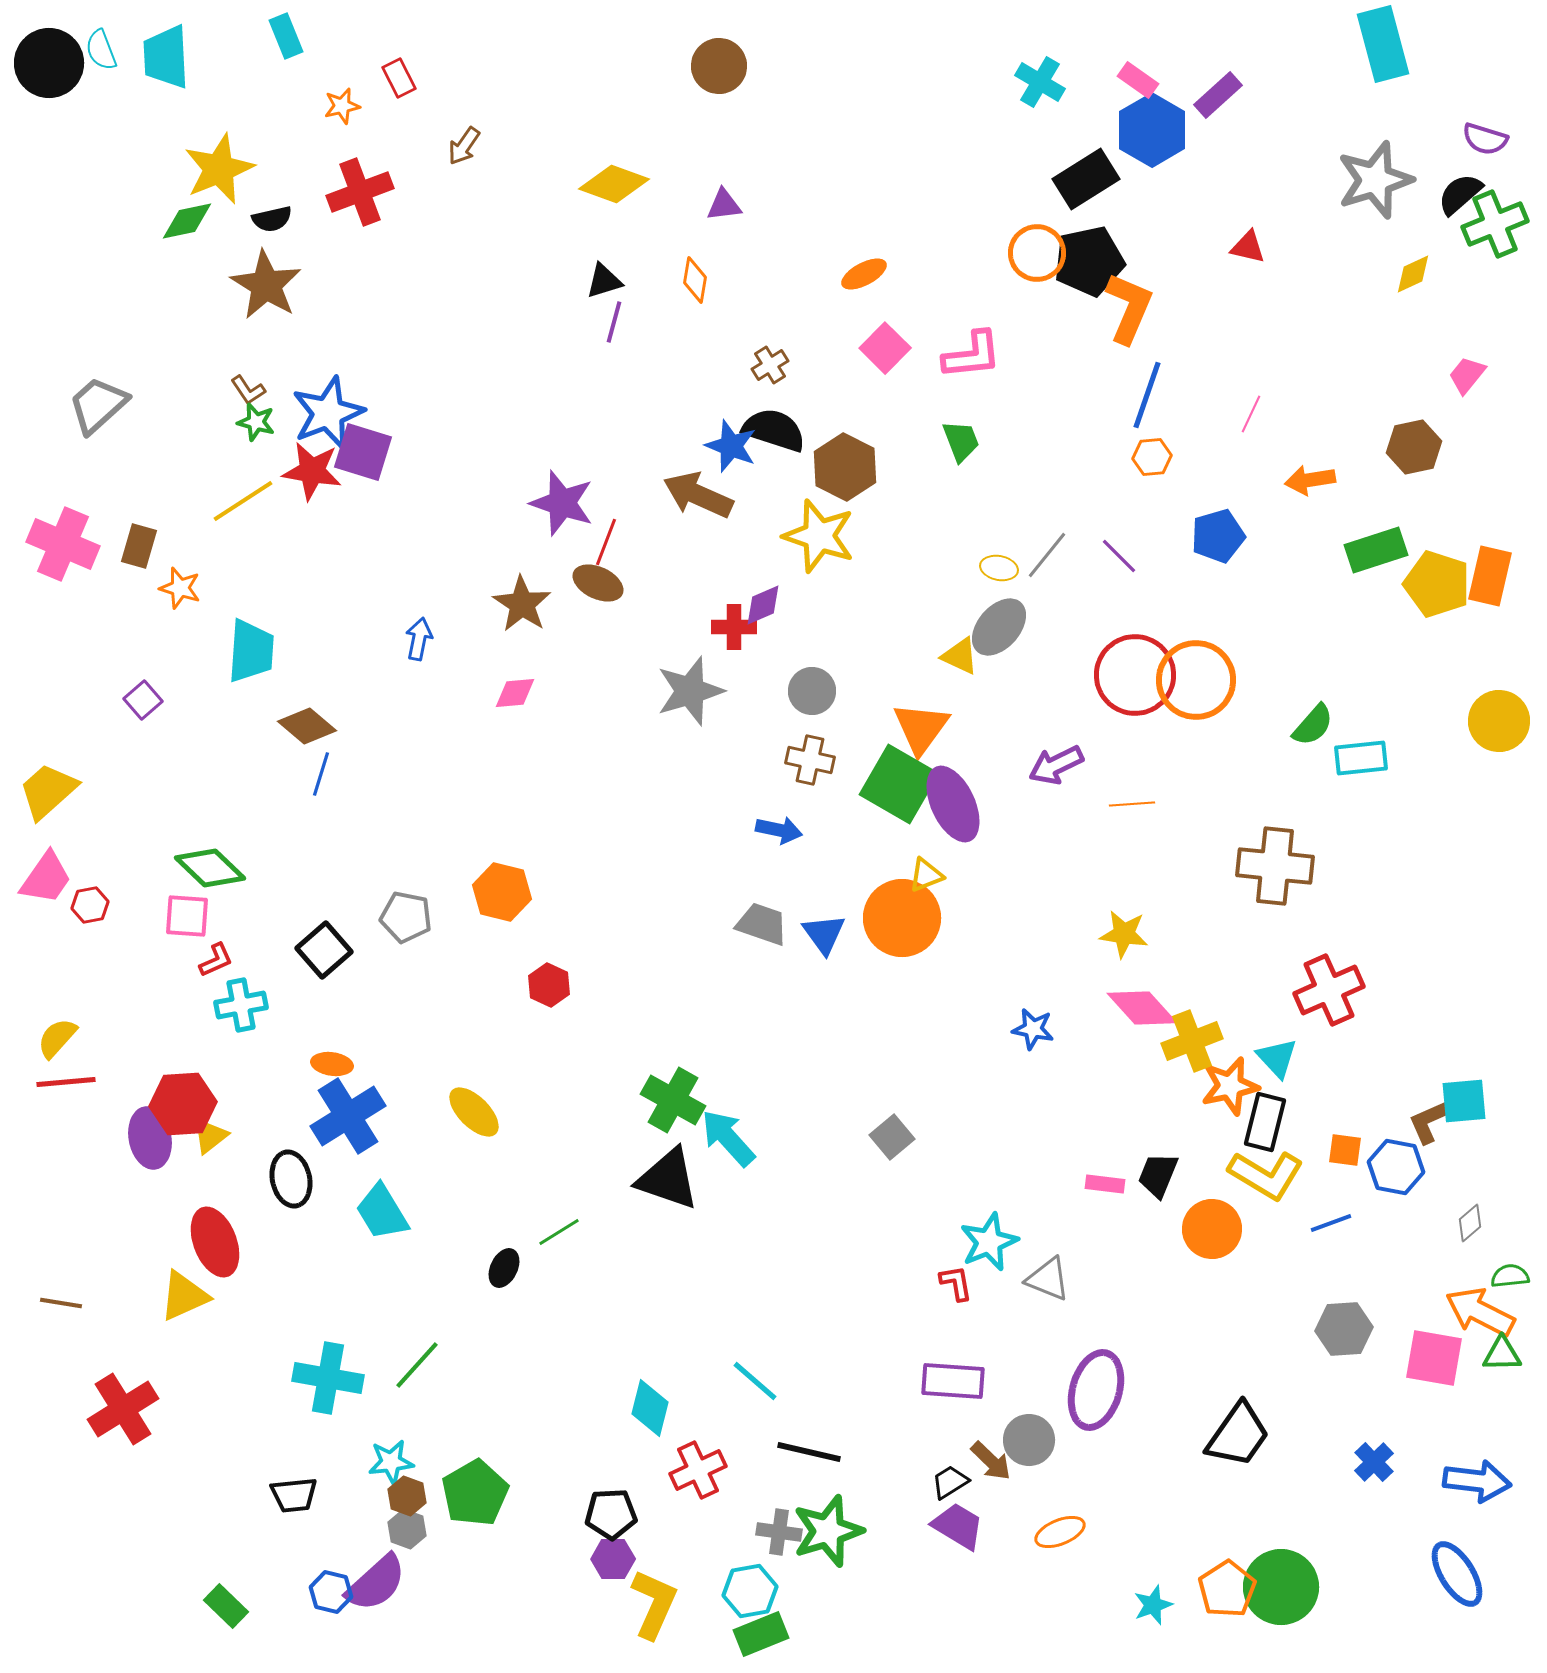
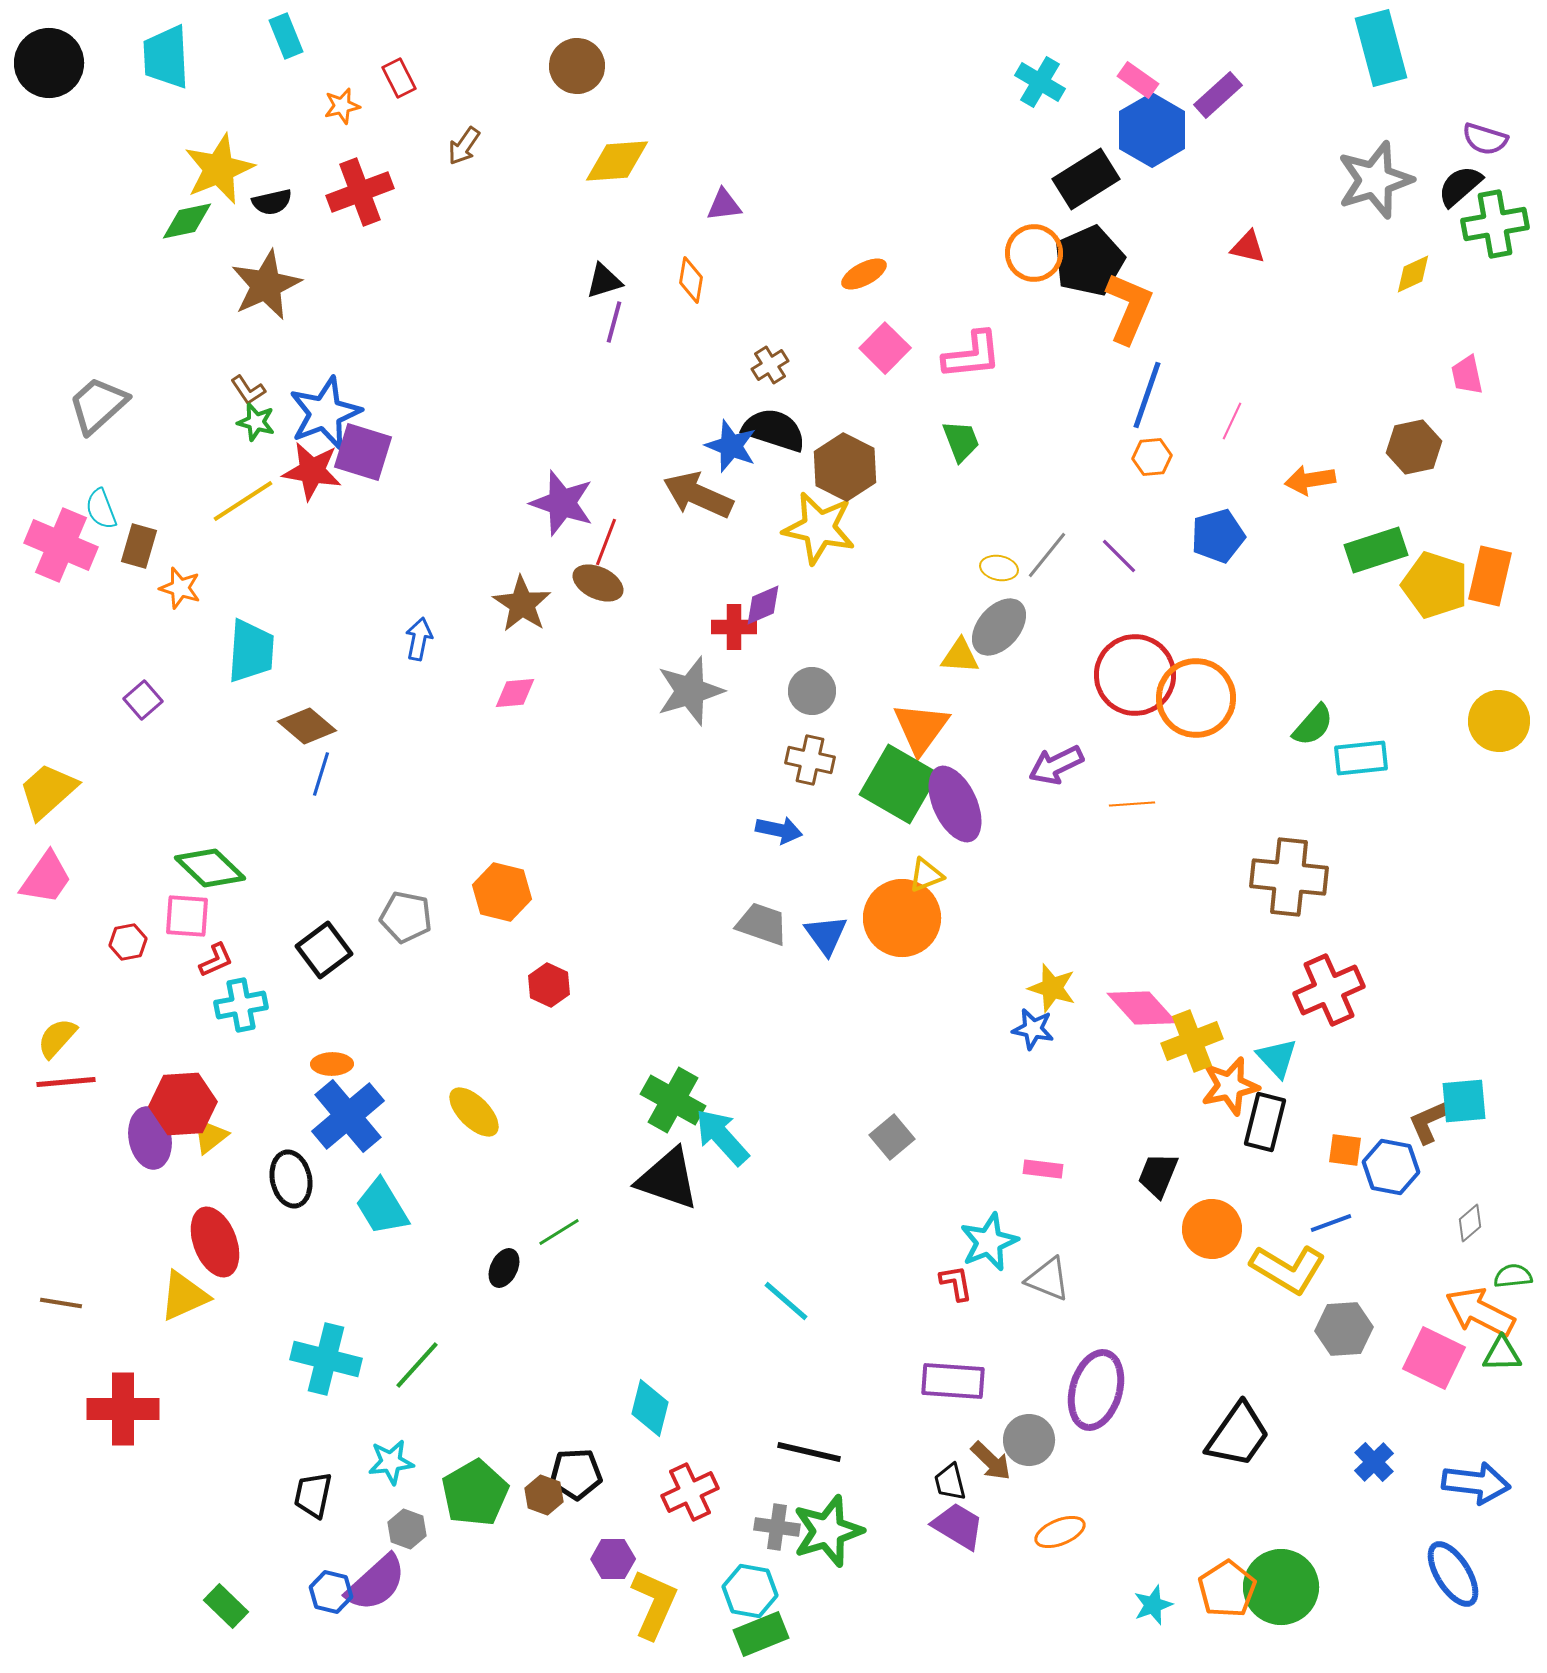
cyan rectangle at (1383, 44): moved 2 px left, 4 px down
cyan semicircle at (101, 50): moved 459 px down
brown circle at (719, 66): moved 142 px left
yellow diamond at (614, 184): moved 3 px right, 23 px up; rotated 24 degrees counterclockwise
black semicircle at (1460, 194): moved 8 px up
black semicircle at (272, 219): moved 17 px up
green cross at (1495, 224): rotated 12 degrees clockwise
orange circle at (1037, 253): moved 3 px left
black pentagon at (1089, 261): rotated 12 degrees counterclockwise
orange diamond at (695, 280): moved 4 px left
brown star at (266, 285): rotated 16 degrees clockwise
pink trapezoid at (1467, 375): rotated 51 degrees counterclockwise
blue star at (328, 413): moved 3 px left
pink line at (1251, 414): moved 19 px left, 7 px down
yellow star at (819, 536): moved 8 px up; rotated 6 degrees counterclockwise
pink cross at (63, 544): moved 2 px left, 1 px down
yellow pentagon at (1437, 584): moved 2 px left, 1 px down
yellow triangle at (960, 656): rotated 21 degrees counterclockwise
orange circle at (1196, 680): moved 18 px down
purple ellipse at (953, 804): moved 2 px right
brown cross at (1275, 866): moved 14 px right, 11 px down
red hexagon at (90, 905): moved 38 px right, 37 px down
blue triangle at (824, 934): moved 2 px right, 1 px down
yellow star at (1124, 934): moved 72 px left, 54 px down; rotated 9 degrees clockwise
black square at (324, 950): rotated 4 degrees clockwise
orange ellipse at (332, 1064): rotated 9 degrees counterclockwise
blue cross at (348, 1116): rotated 8 degrees counterclockwise
cyan arrow at (728, 1138): moved 6 px left, 1 px up
blue hexagon at (1396, 1167): moved 5 px left
yellow L-shape at (1266, 1175): moved 22 px right, 94 px down
pink rectangle at (1105, 1184): moved 62 px left, 15 px up
cyan trapezoid at (382, 1212): moved 5 px up
green semicircle at (1510, 1276): moved 3 px right
pink square at (1434, 1358): rotated 16 degrees clockwise
cyan cross at (328, 1378): moved 2 px left, 19 px up; rotated 4 degrees clockwise
cyan line at (755, 1381): moved 31 px right, 80 px up
red cross at (123, 1409): rotated 32 degrees clockwise
red cross at (698, 1470): moved 8 px left, 22 px down
blue arrow at (1477, 1481): moved 1 px left, 2 px down
black trapezoid at (950, 1482): rotated 72 degrees counterclockwise
black trapezoid at (294, 1495): moved 19 px right; rotated 108 degrees clockwise
brown hexagon at (407, 1496): moved 137 px right, 1 px up
black pentagon at (611, 1514): moved 35 px left, 40 px up
gray cross at (779, 1532): moved 2 px left, 5 px up
blue ellipse at (1457, 1574): moved 4 px left
cyan hexagon at (750, 1591): rotated 20 degrees clockwise
